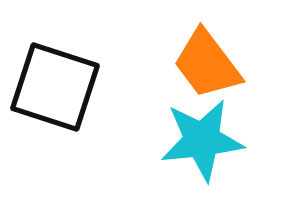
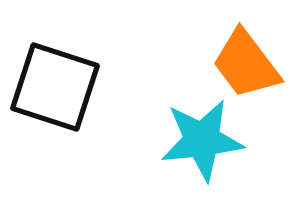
orange trapezoid: moved 39 px right
